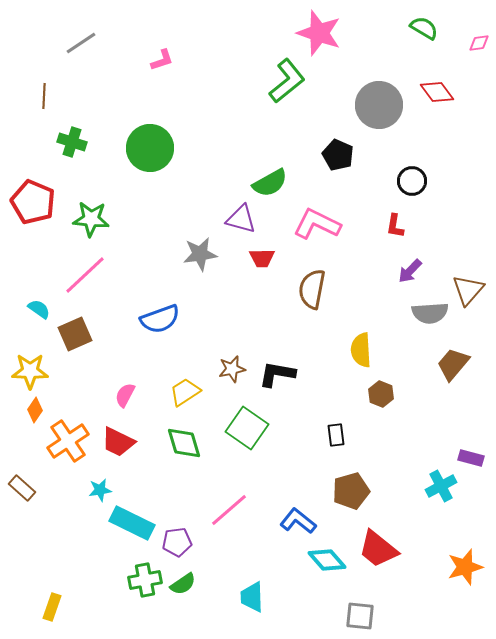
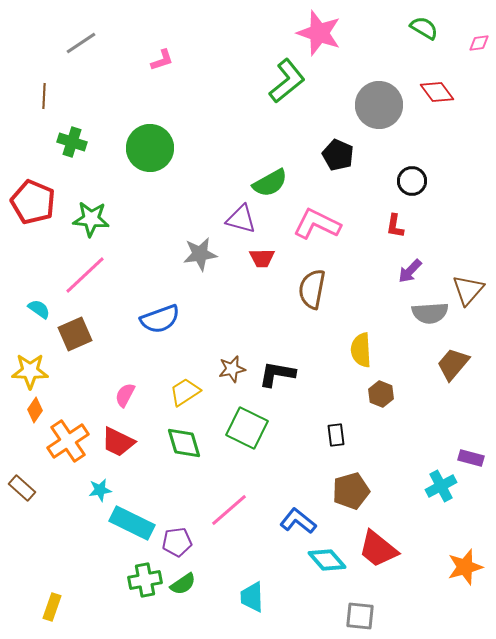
green square at (247, 428): rotated 9 degrees counterclockwise
